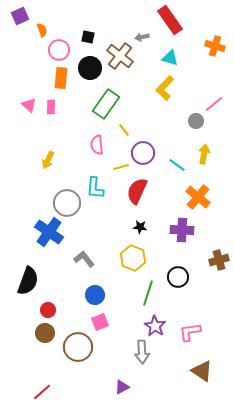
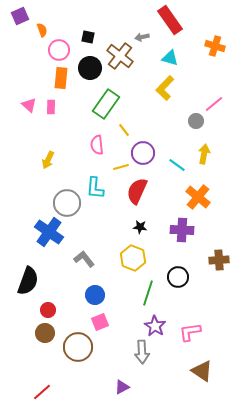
brown cross at (219, 260): rotated 12 degrees clockwise
